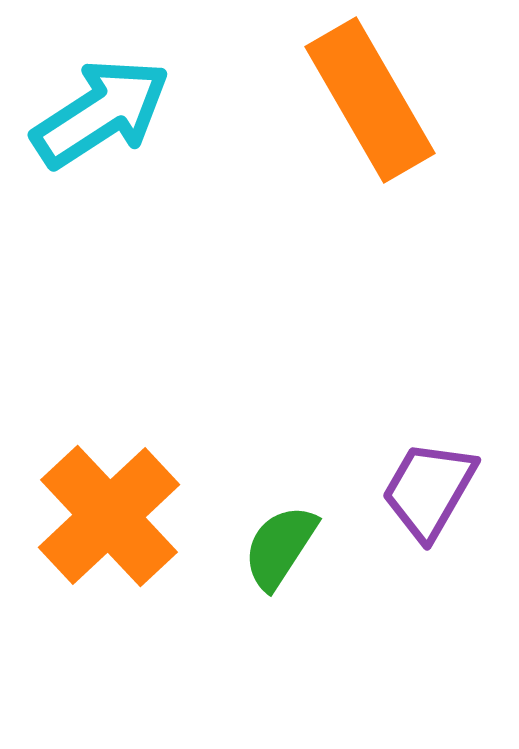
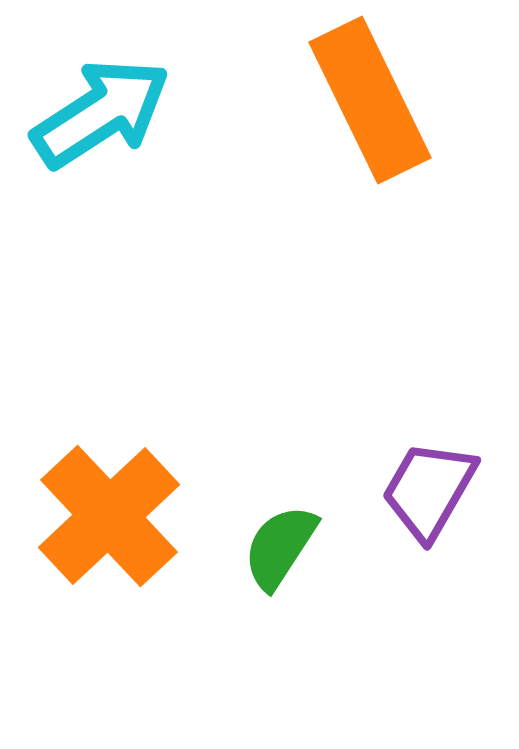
orange rectangle: rotated 4 degrees clockwise
